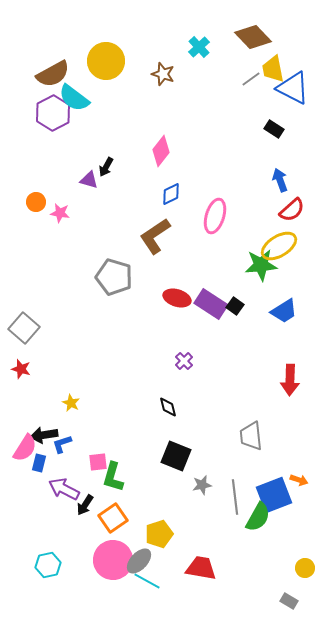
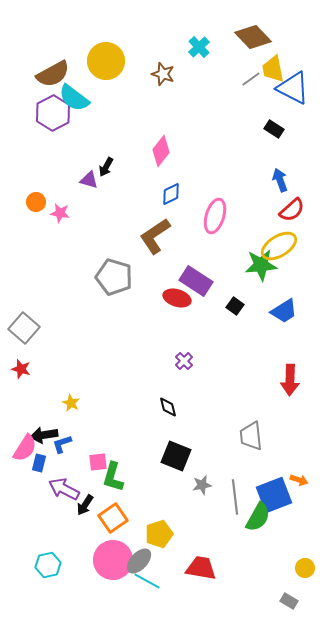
purple rectangle at (211, 304): moved 15 px left, 23 px up
